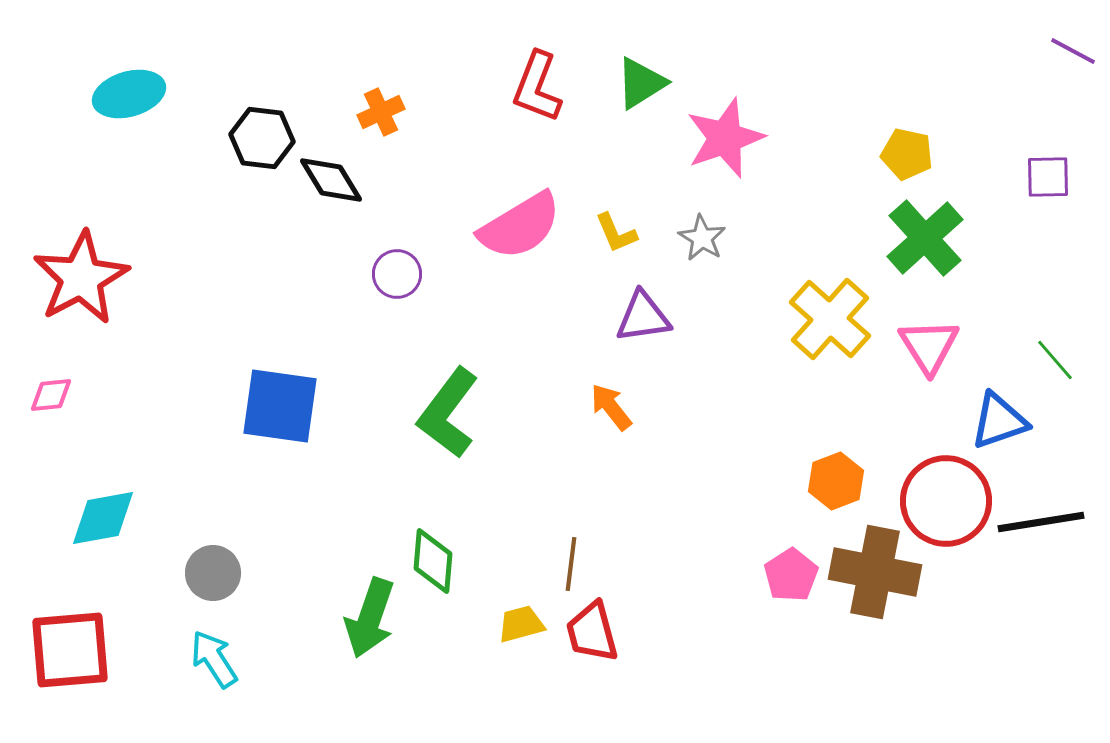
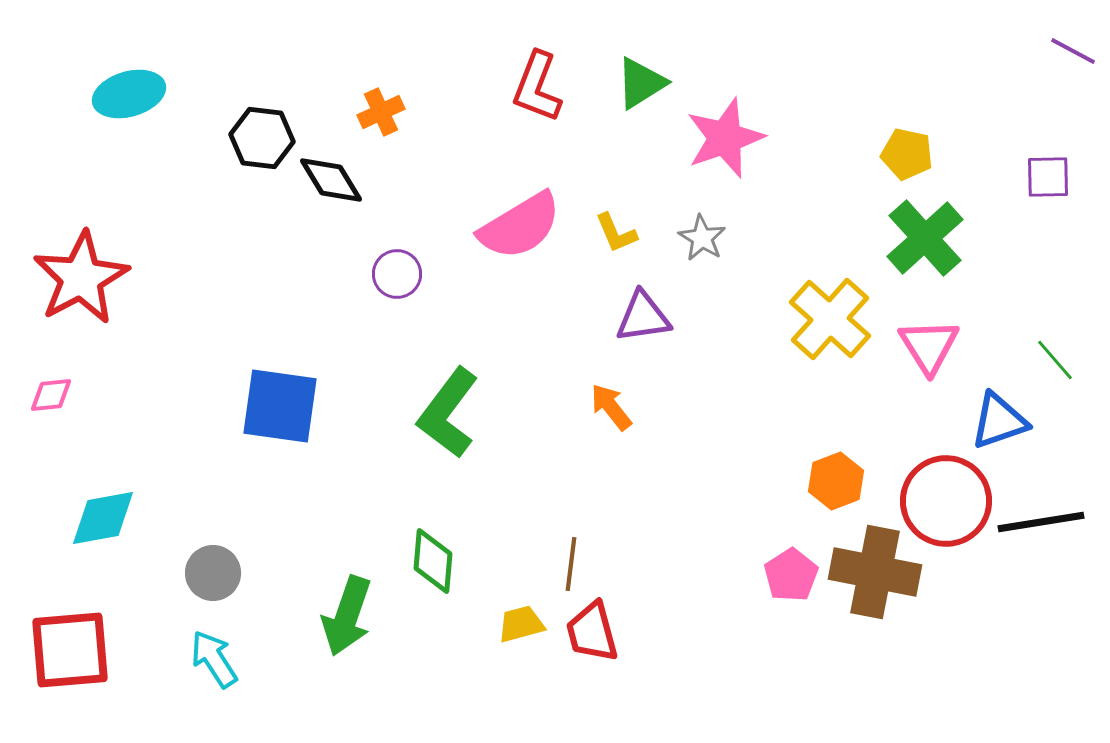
green arrow: moved 23 px left, 2 px up
